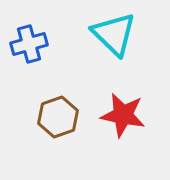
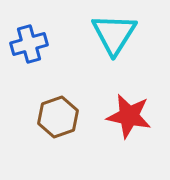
cyan triangle: rotated 18 degrees clockwise
red star: moved 6 px right, 1 px down
